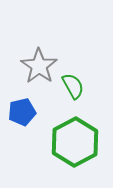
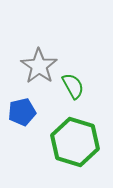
green hexagon: rotated 15 degrees counterclockwise
